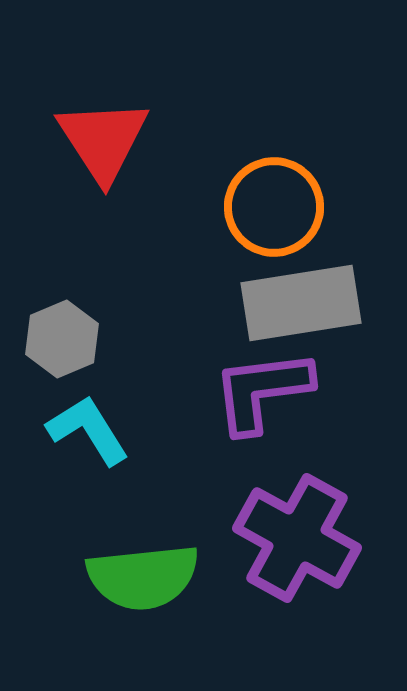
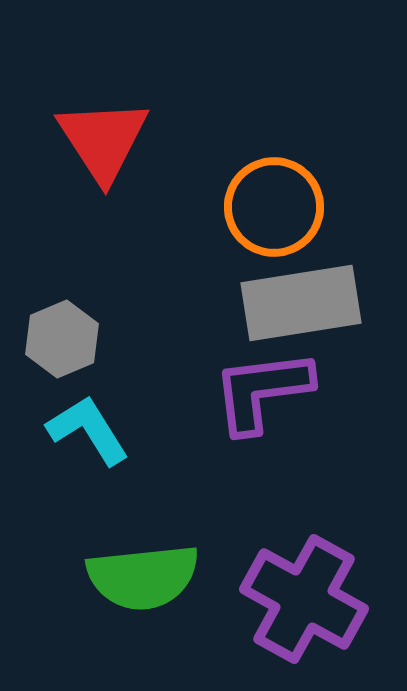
purple cross: moved 7 px right, 61 px down
